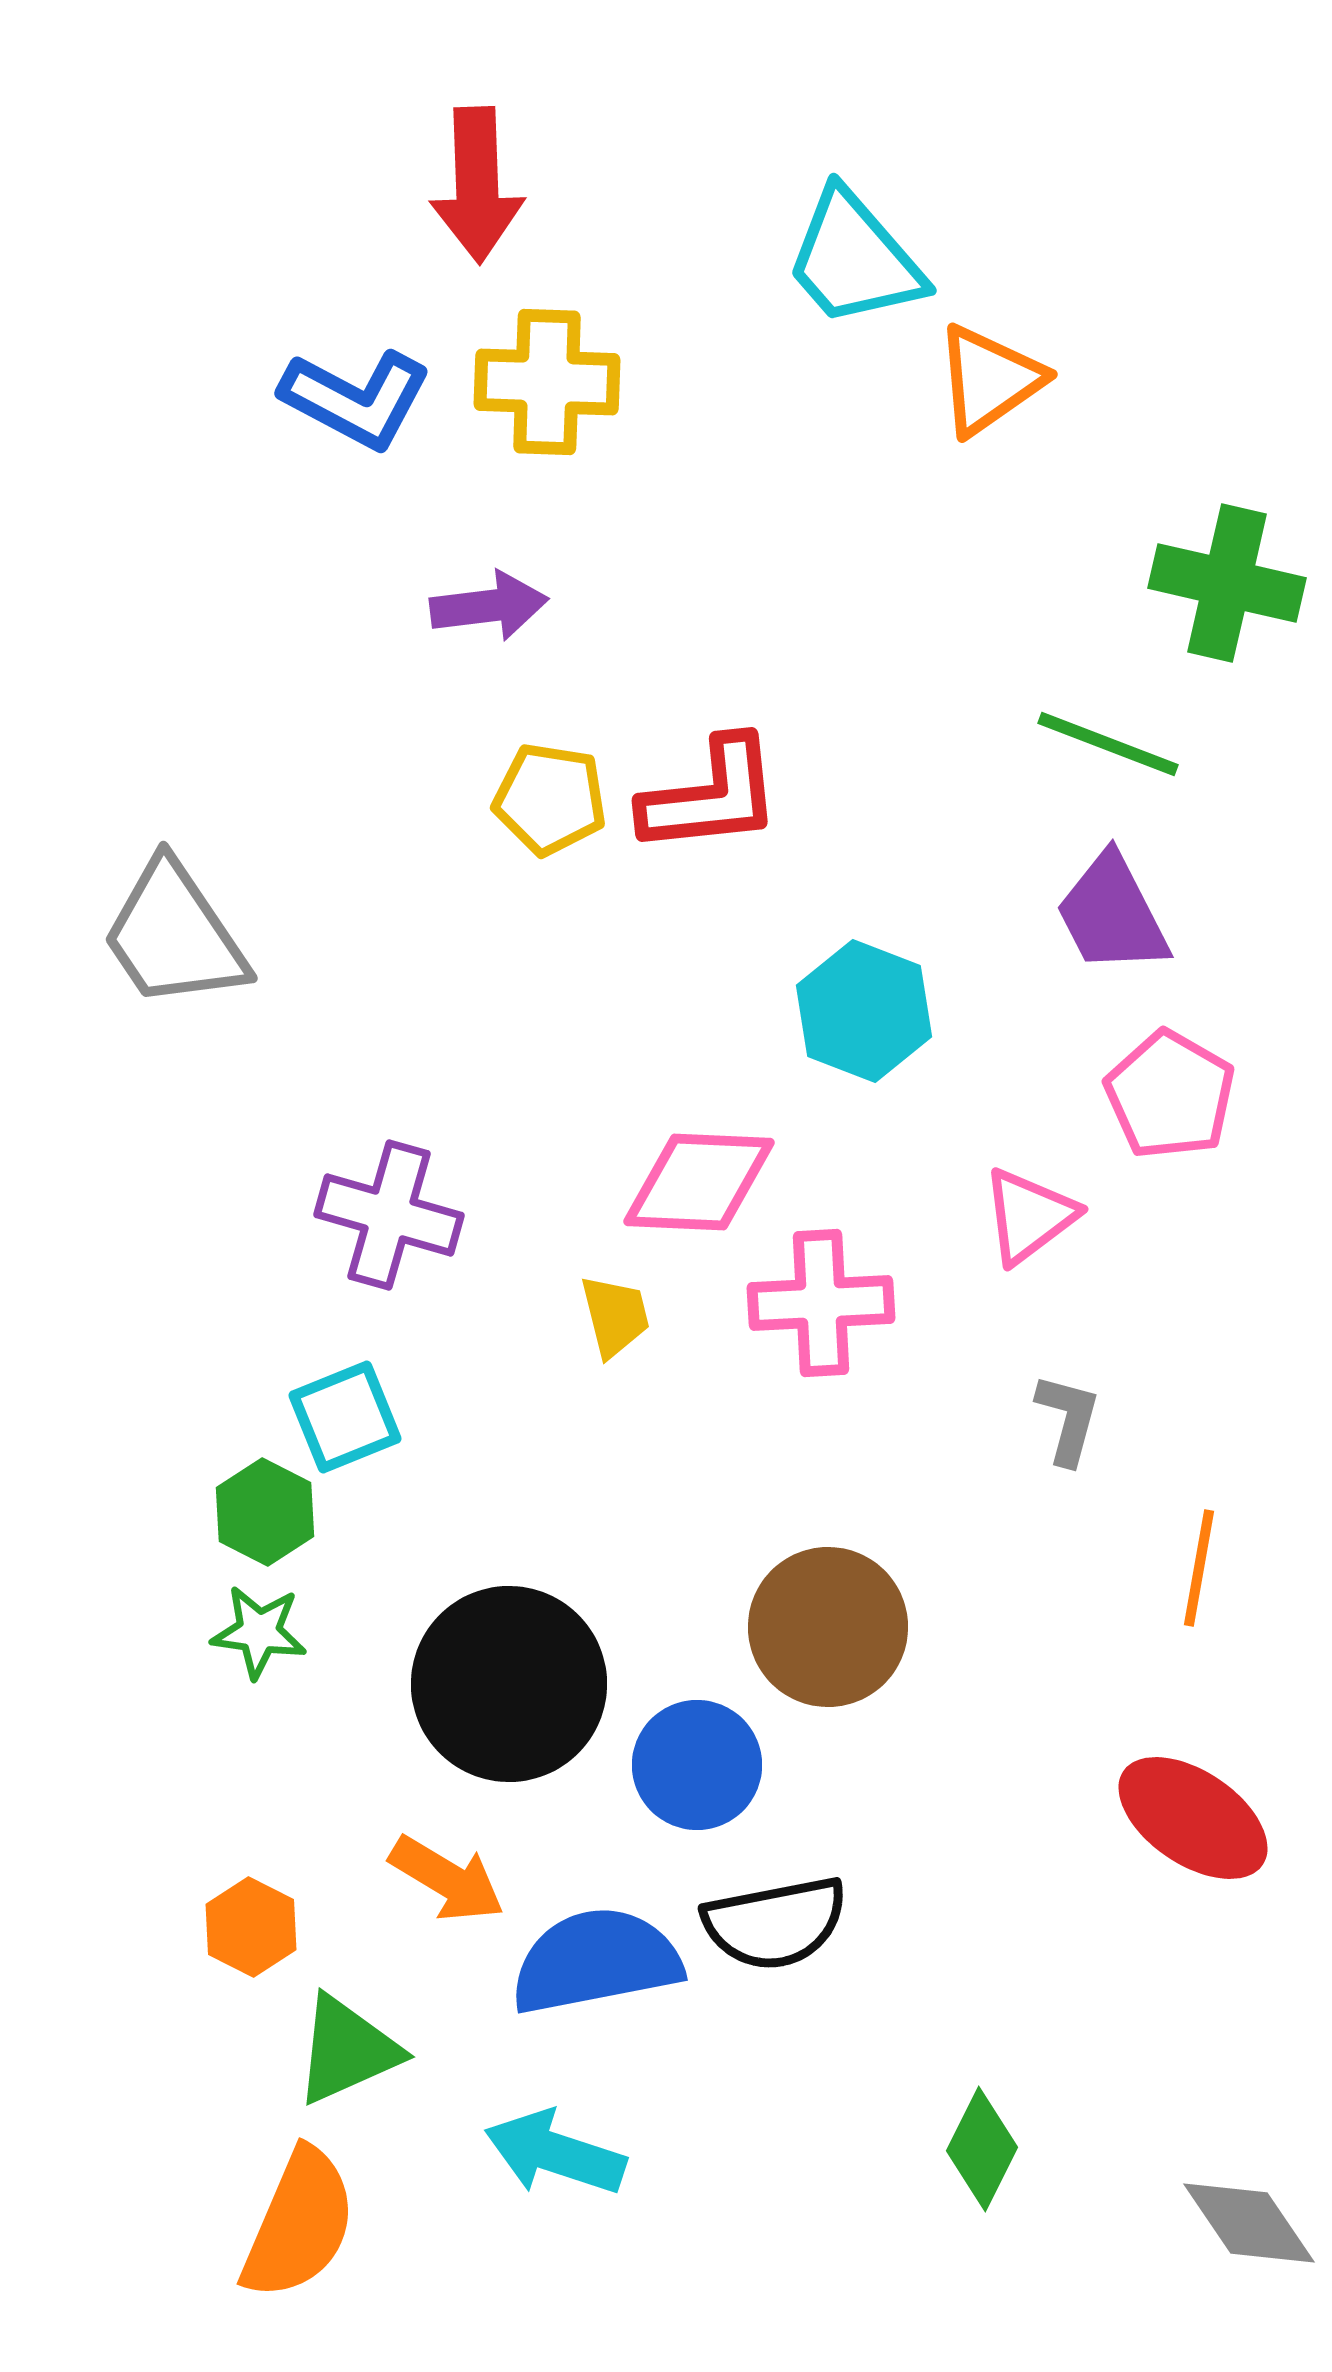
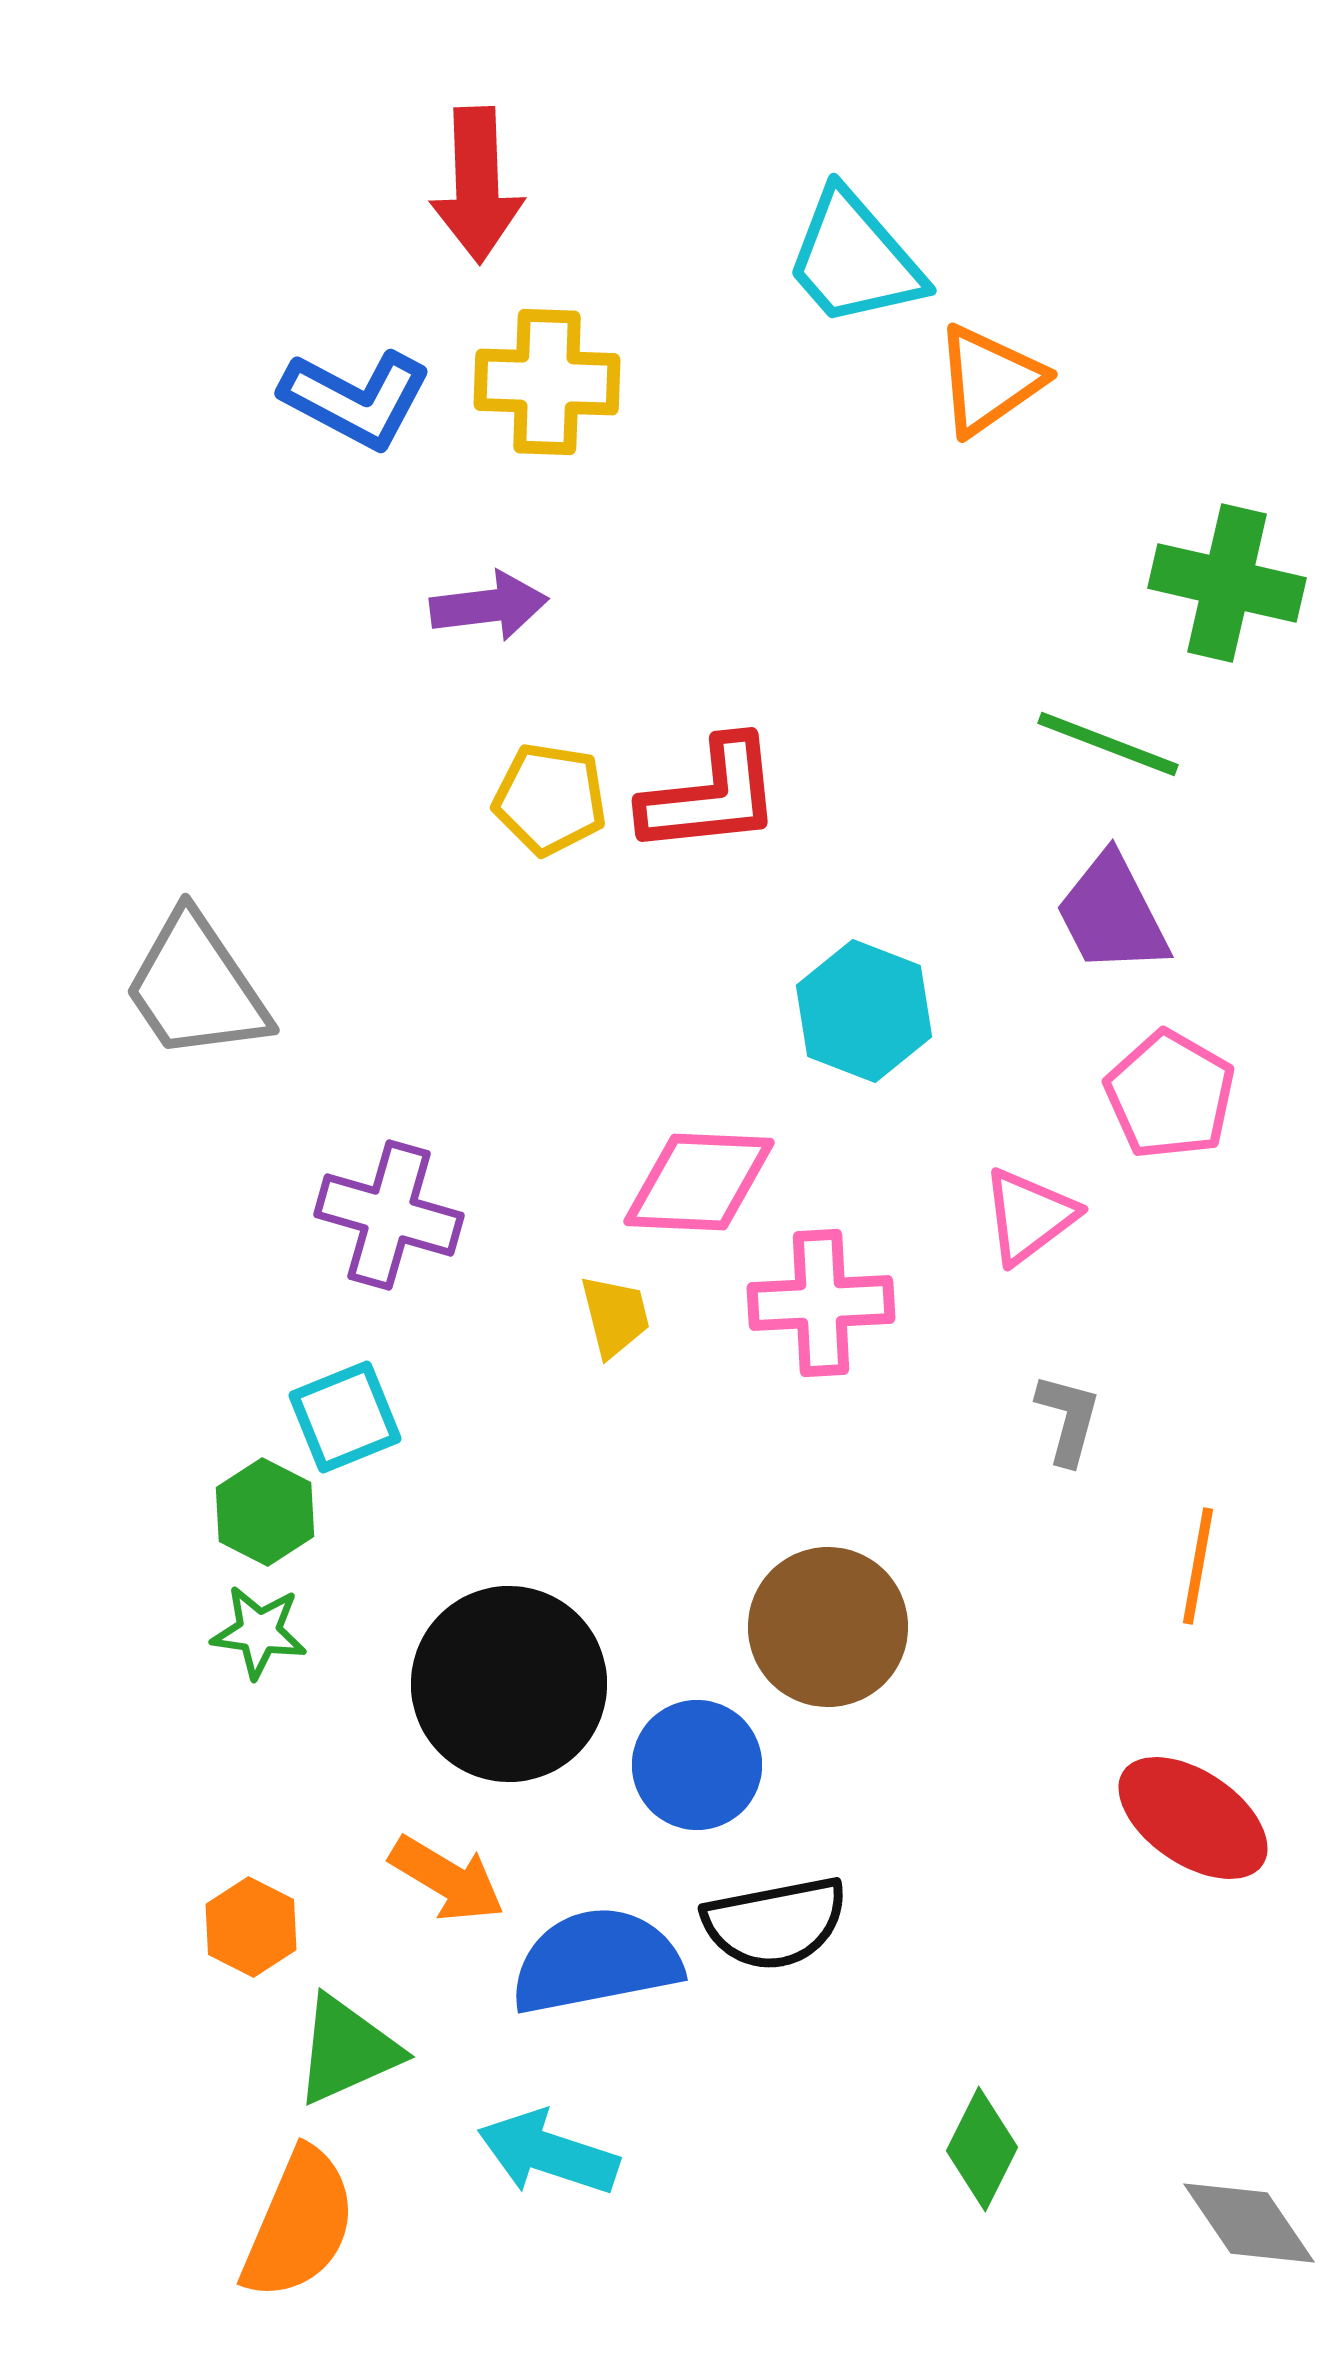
gray trapezoid: moved 22 px right, 52 px down
orange line: moved 1 px left, 2 px up
cyan arrow: moved 7 px left
